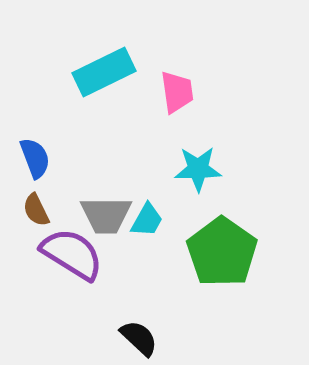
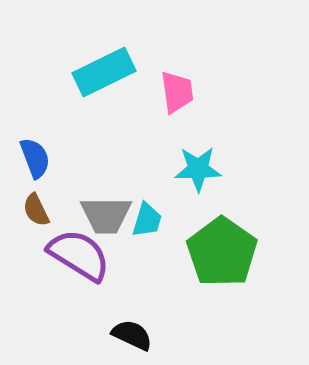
cyan trapezoid: rotated 12 degrees counterclockwise
purple semicircle: moved 7 px right, 1 px down
black semicircle: moved 7 px left, 3 px up; rotated 18 degrees counterclockwise
